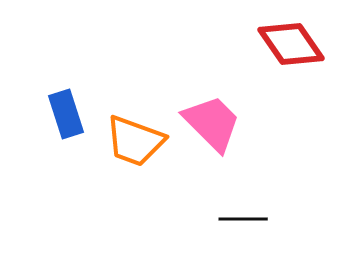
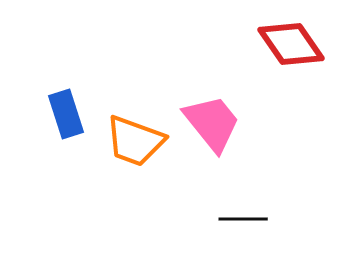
pink trapezoid: rotated 6 degrees clockwise
